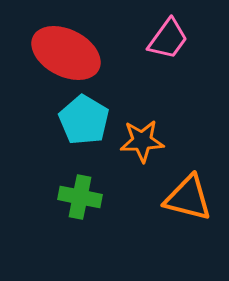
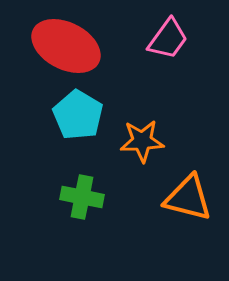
red ellipse: moved 7 px up
cyan pentagon: moved 6 px left, 5 px up
green cross: moved 2 px right
